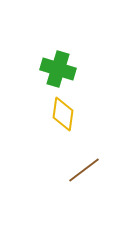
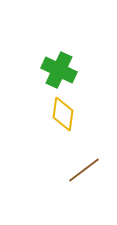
green cross: moved 1 px right, 1 px down; rotated 8 degrees clockwise
